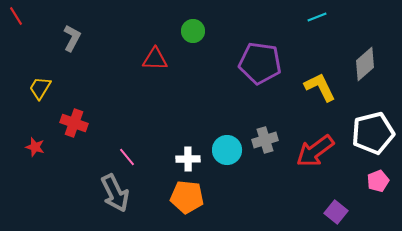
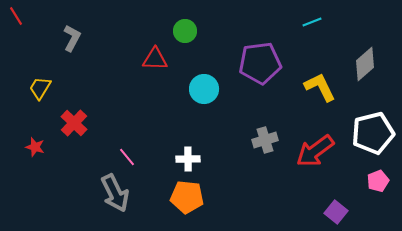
cyan line: moved 5 px left, 5 px down
green circle: moved 8 px left
purple pentagon: rotated 15 degrees counterclockwise
red cross: rotated 24 degrees clockwise
cyan circle: moved 23 px left, 61 px up
